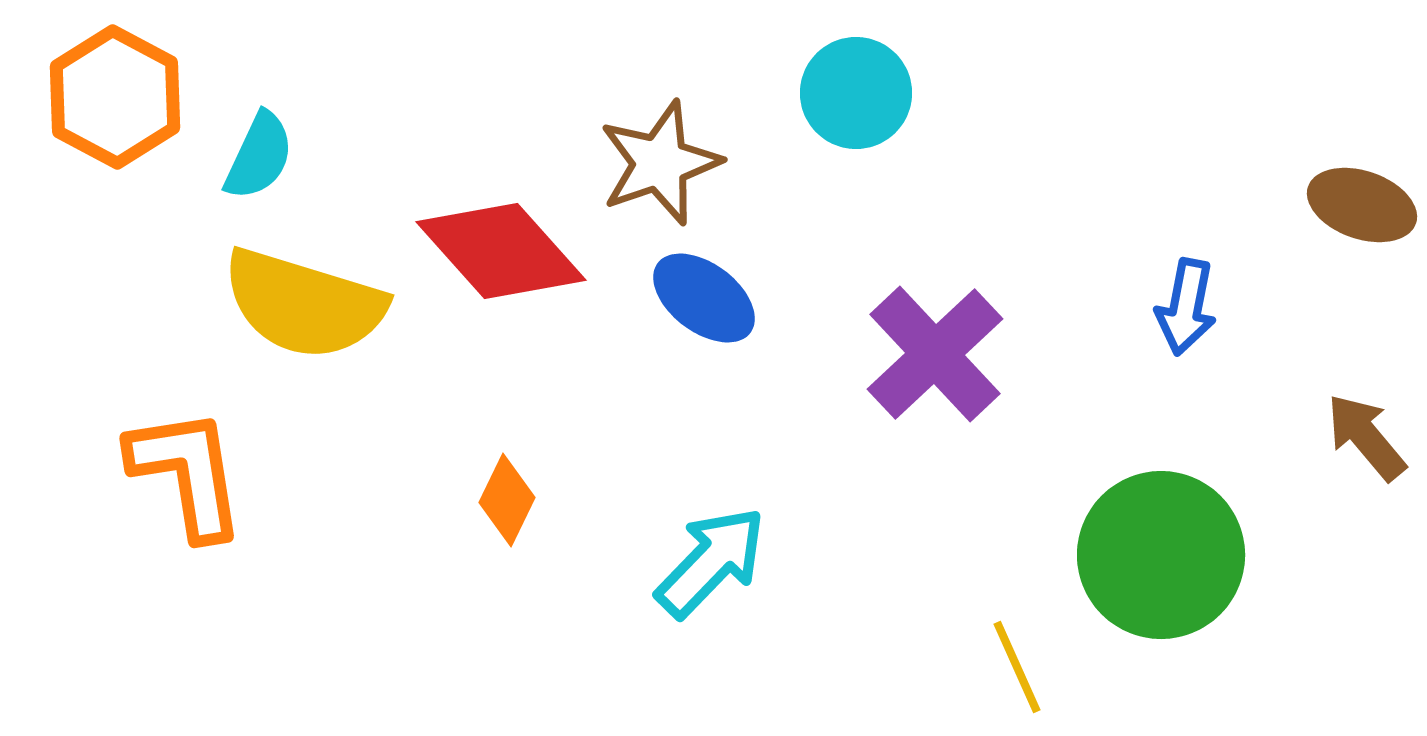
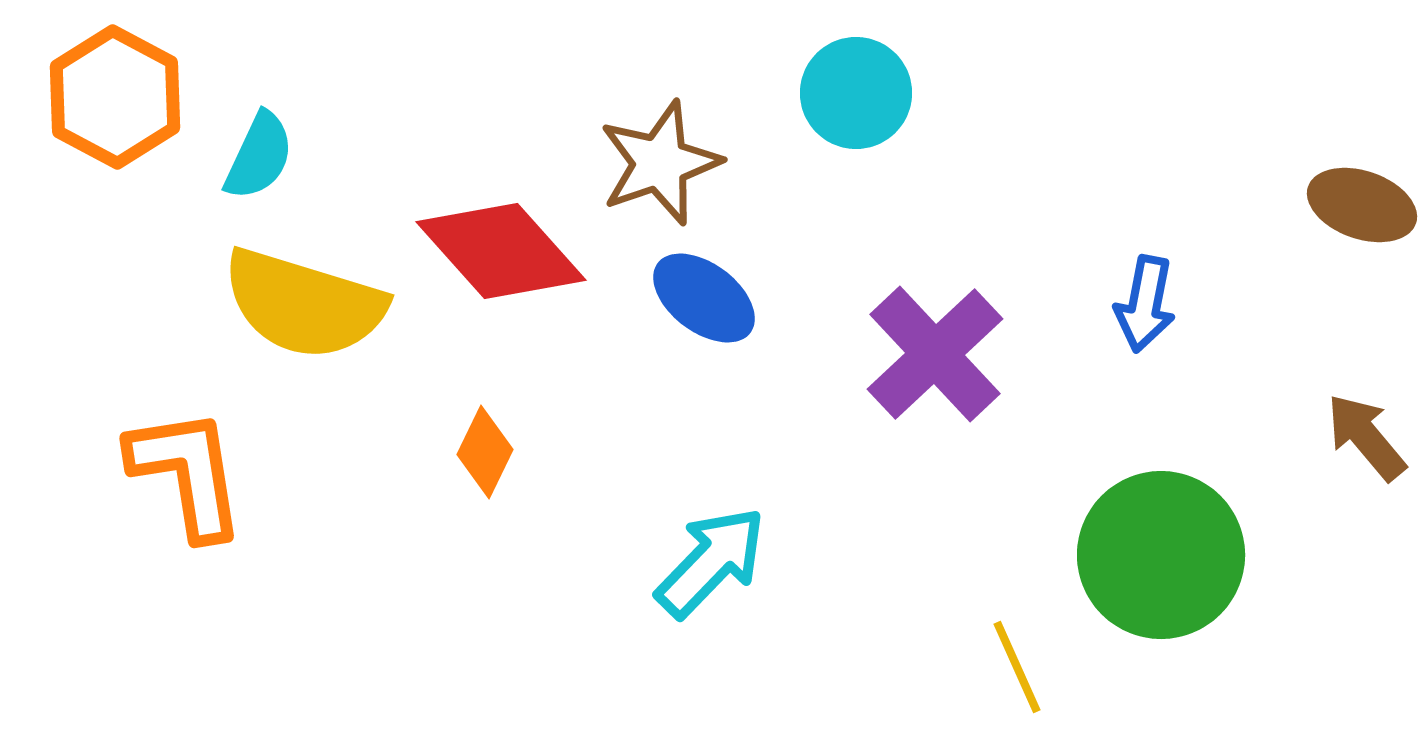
blue arrow: moved 41 px left, 3 px up
orange diamond: moved 22 px left, 48 px up
